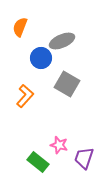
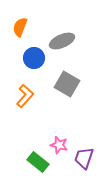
blue circle: moved 7 px left
